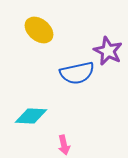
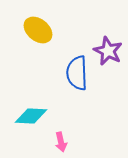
yellow ellipse: moved 1 px left
blue semicircle: rotated 100 degrees clockwise
pink arrow: moved 3 px left, 3 px up
